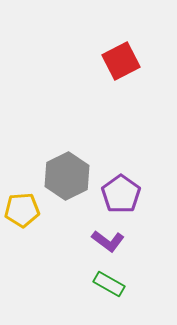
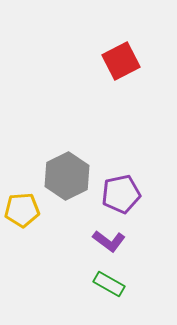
purple pentagon: rotated 24 degrees clockwise
purple L-shape: moved 1 px right
